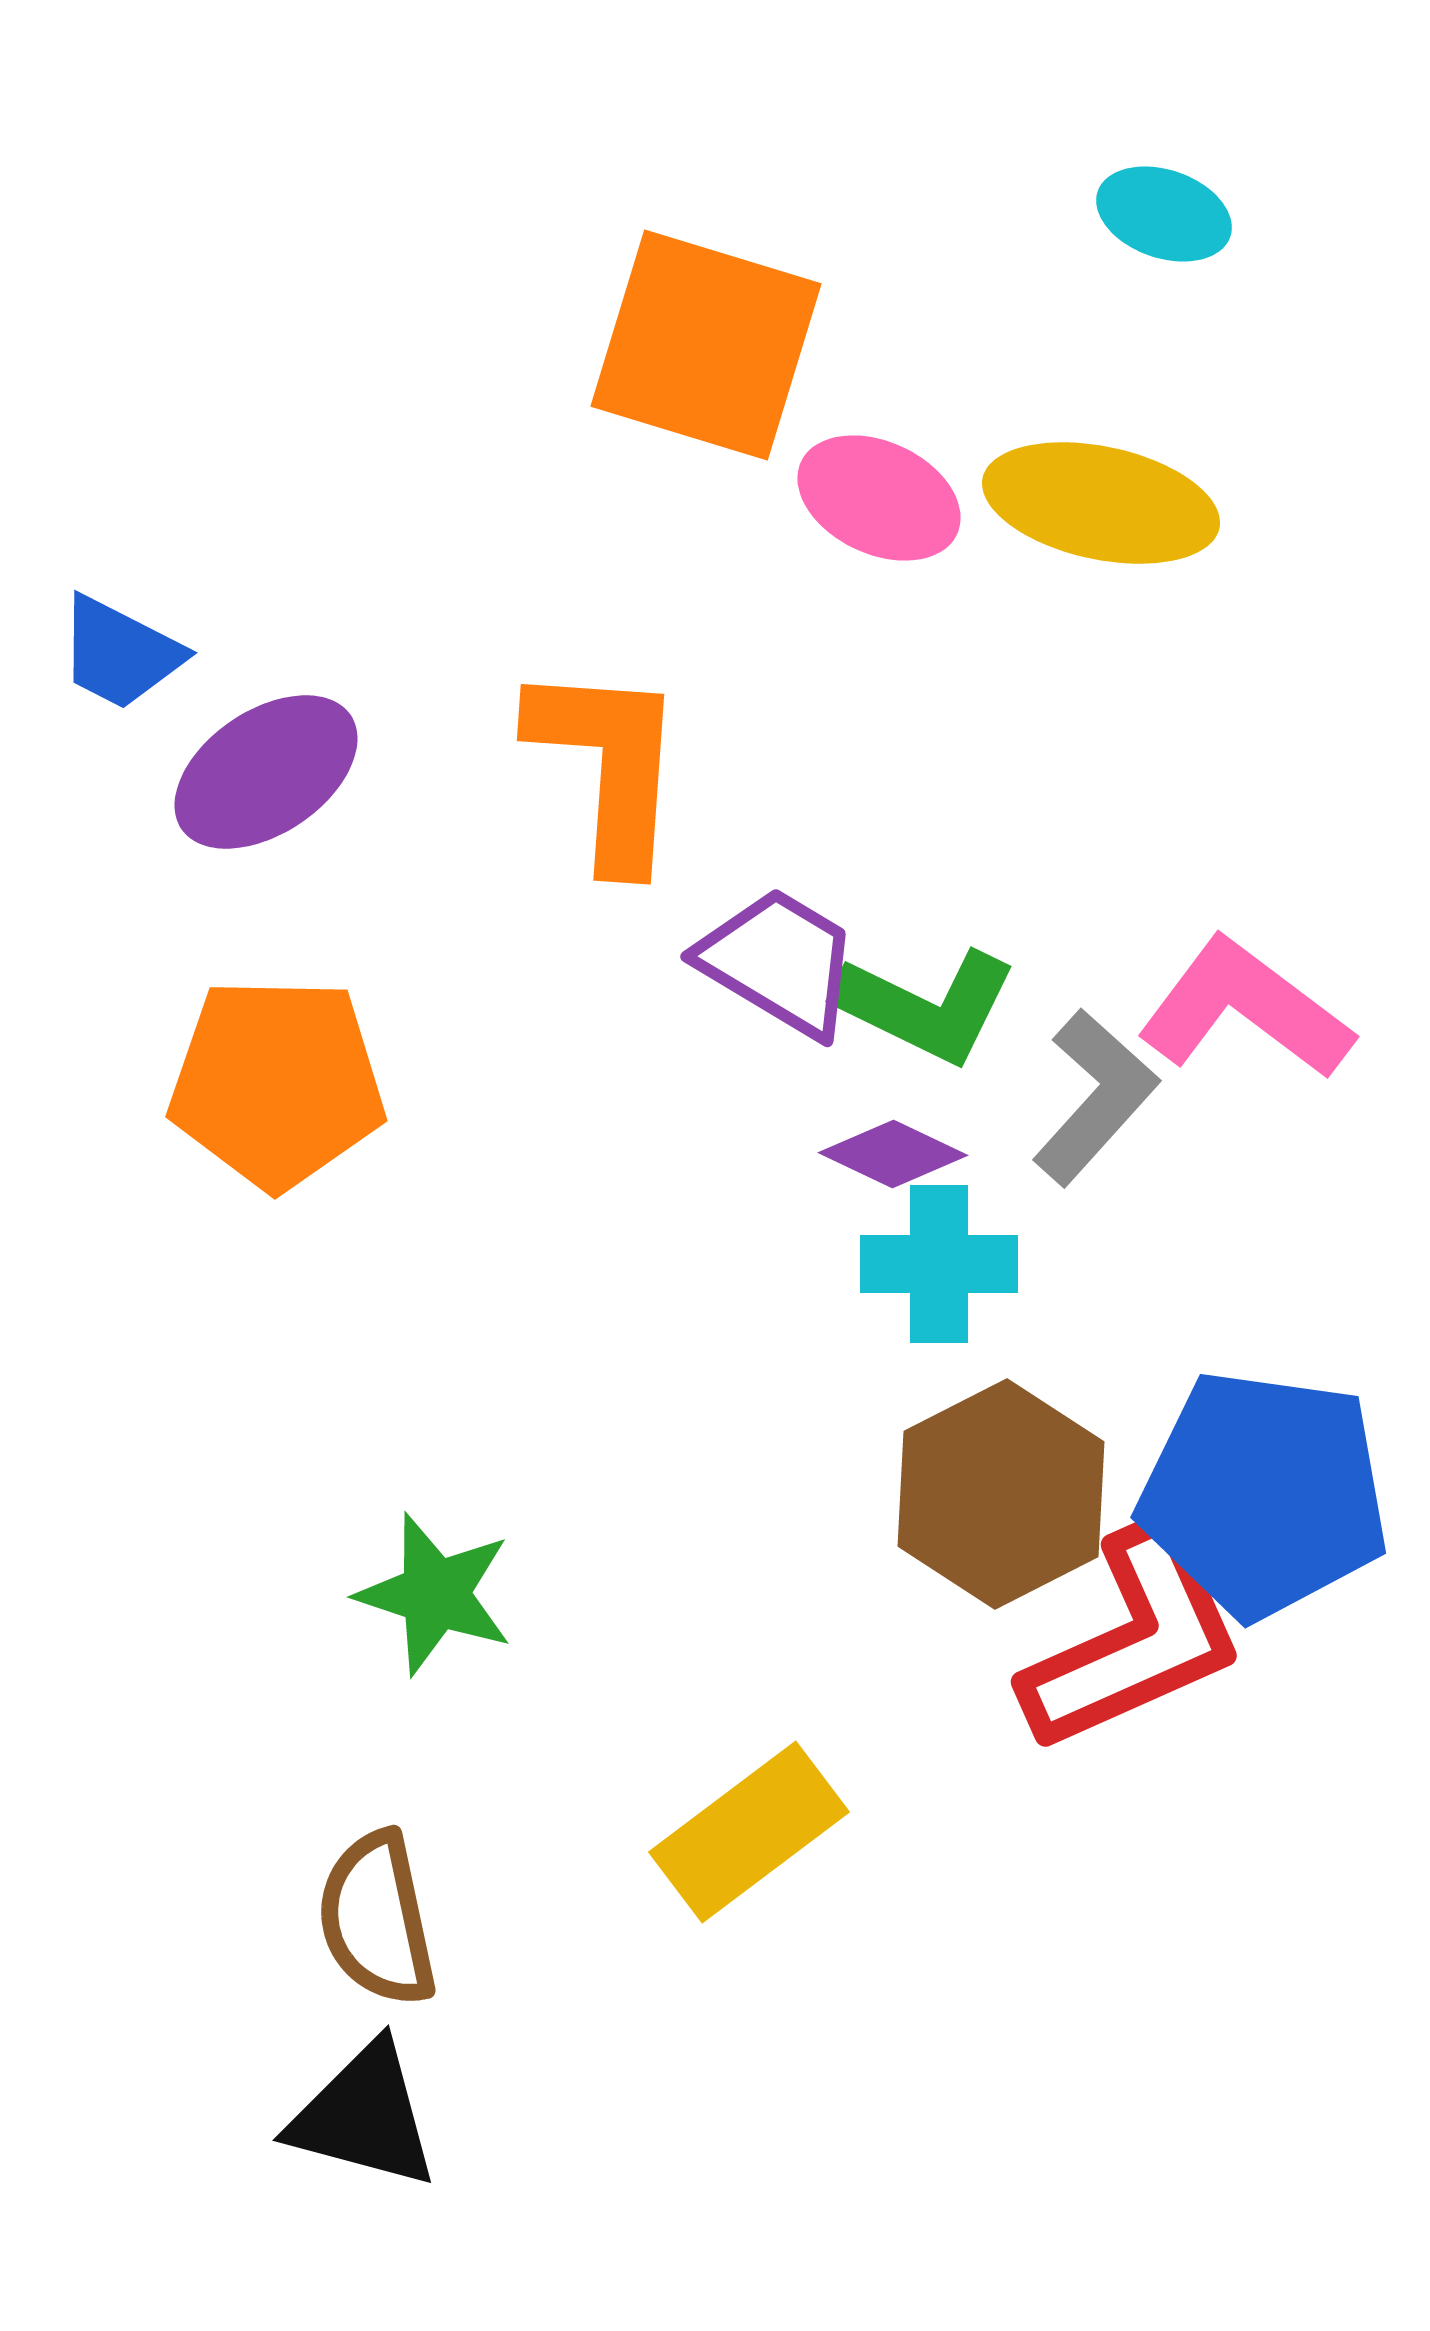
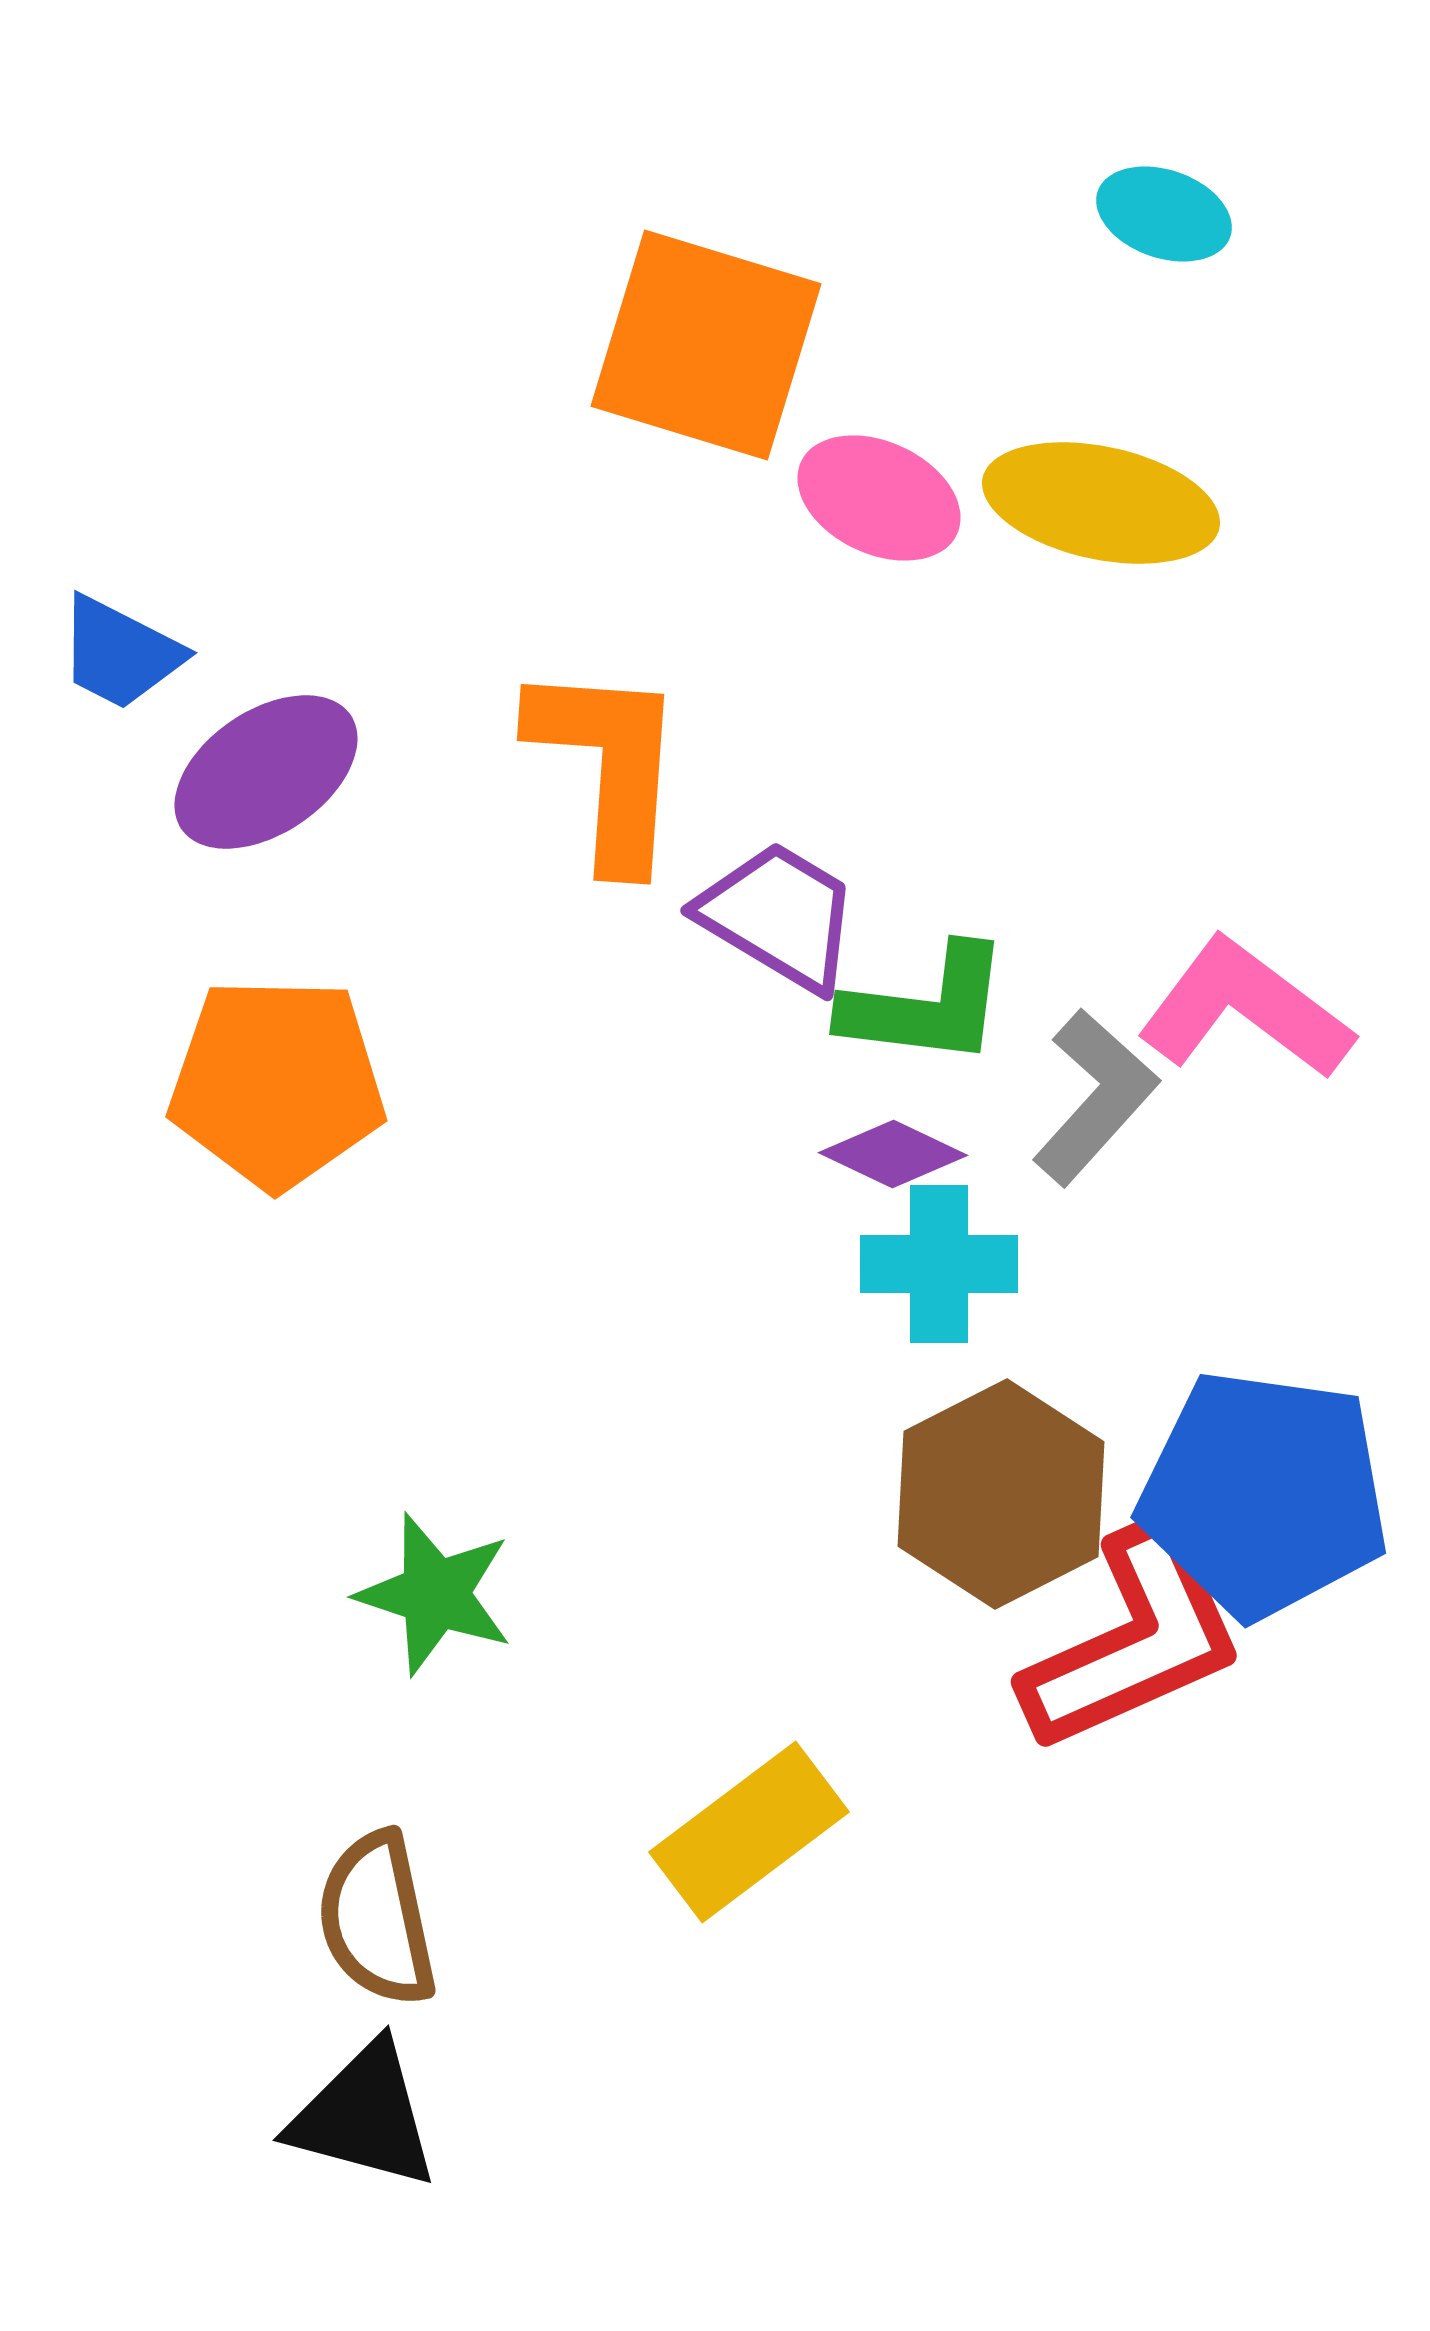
purple trapezoid: moved 46 px up
green L-shape: rotated 19 degrees counterclockwise
